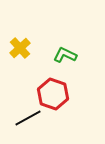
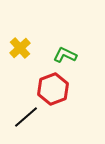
red hexagon: moved 5 px up; rotated 20 degrees clockwise
black line: moved 2 px left, 1 px up; rotated 12 degrees counterclockwise
